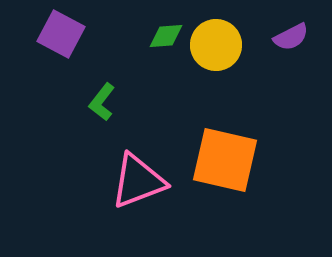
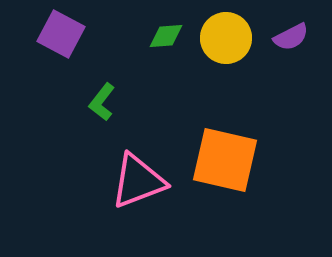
yellow circle: moved 10 px right, 7 px up
